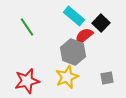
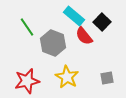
black square: moved 1 px right, 1 px up
red semicircle: rotated 90 degrees counterclockwise
gray hexagon: moved 20 px left, 9 px up
yellow star: rotated 20 degrees counterclockwise
